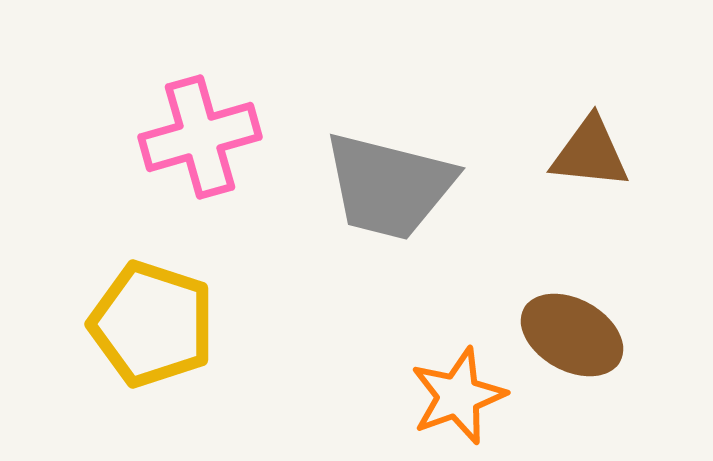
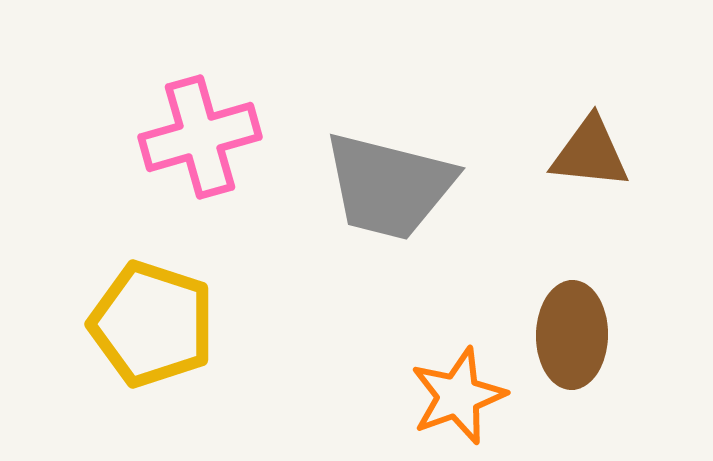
brown ellipse: rotated 62 degrees clockwise
